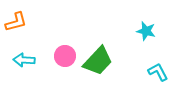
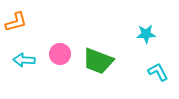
cyan star: moved 3 px down; rotated 18 degrees counterclockwise
pink circle: moved 5 px left, 2 px up
green trapezoid: rotated 68 degrees clockwise
